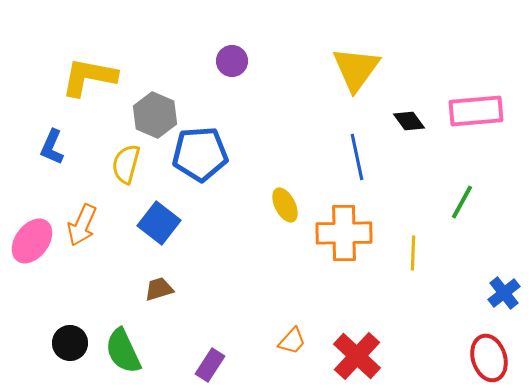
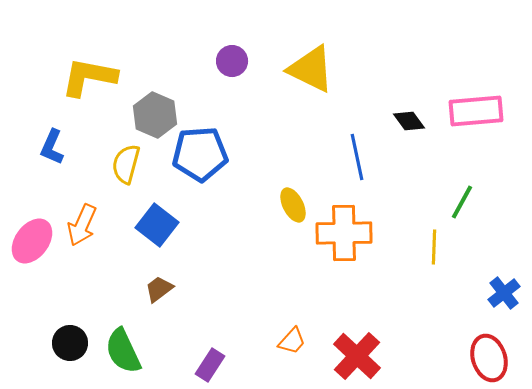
yellow triangle: moved 45 px left; rotated 40 degrees counterclockwise
yellow ellipse: moved 8 px right
blue square: moved 2 px left, 2 px down
yellow line: moved 21 px right, 6 px up
brown trapezoid: rotated 20 degrees counterclockwise
